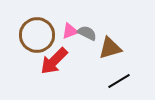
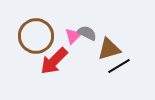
pink triangle: moved 3 px right, 5 px down; rotated 24 degrees counterclockwise
brown circle: moved 1 px left, 1 px down
brown triangle: moved 1 px left, 1 px down
black line: moved 15 px up
